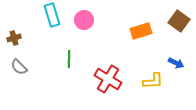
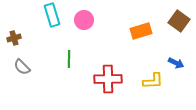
gray semicircle: moved 3 px right
red cross: rotated 32 degrees counterclockwise
